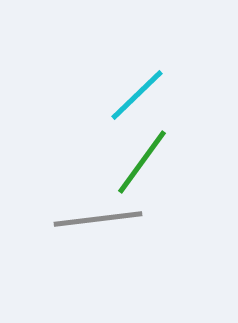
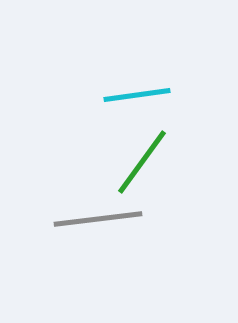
cyan line: rotated 36 degrees clockwise
